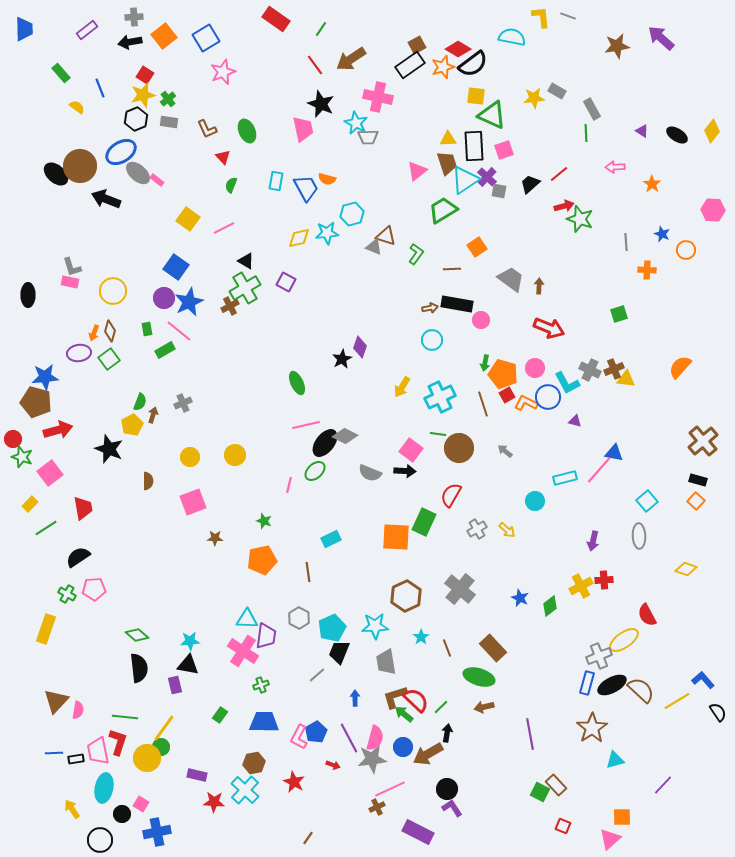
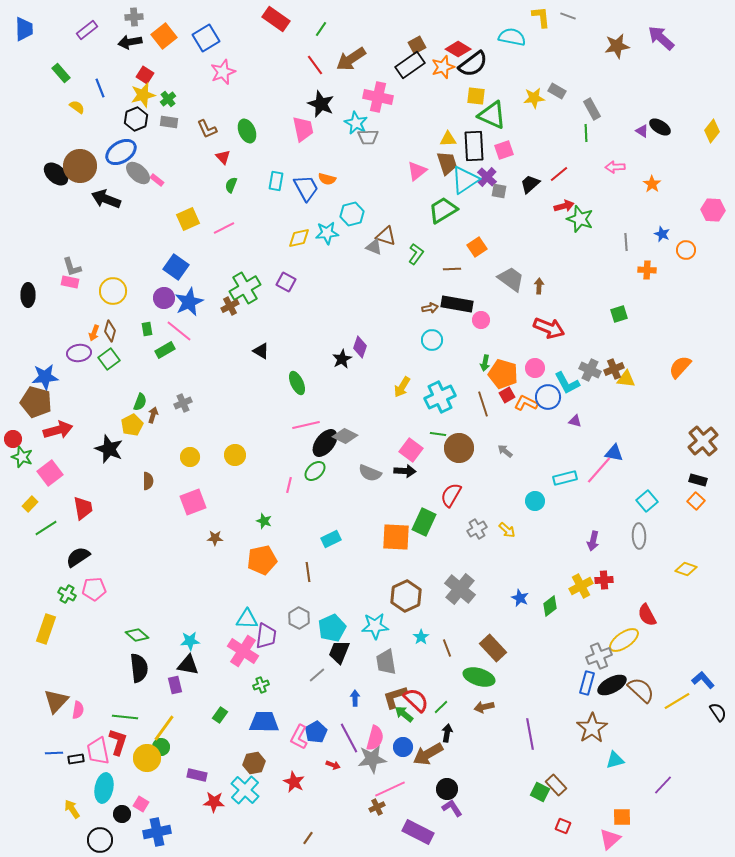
black ellipse at (677, 135): moved 17 px left, 8 px up
yellow square at (188, 219): rotated 30 degrees clockwise
black triangle at (246, 261): moved 15 px right, 90 px down
